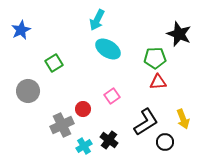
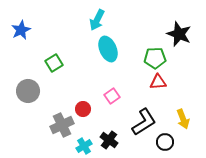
cyan ellipse: rotated 35 degrees clockwise
black L-shape: moved 2 px left
